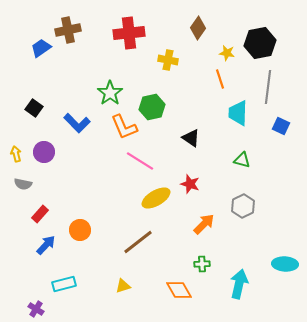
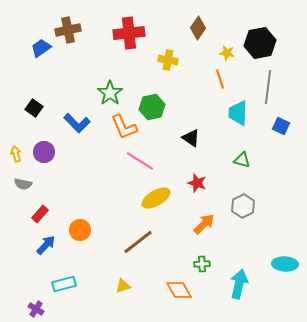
red star: moved 7 px right, 1 px up
